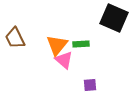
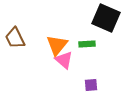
black square: moved 8 px left
green rectangle: moved 6 px right
purple square: moved 1 px right
